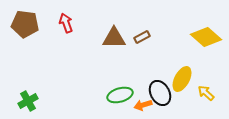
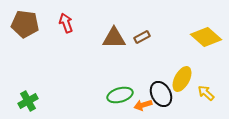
black ellipse: moved 1 px right, 1 px down
